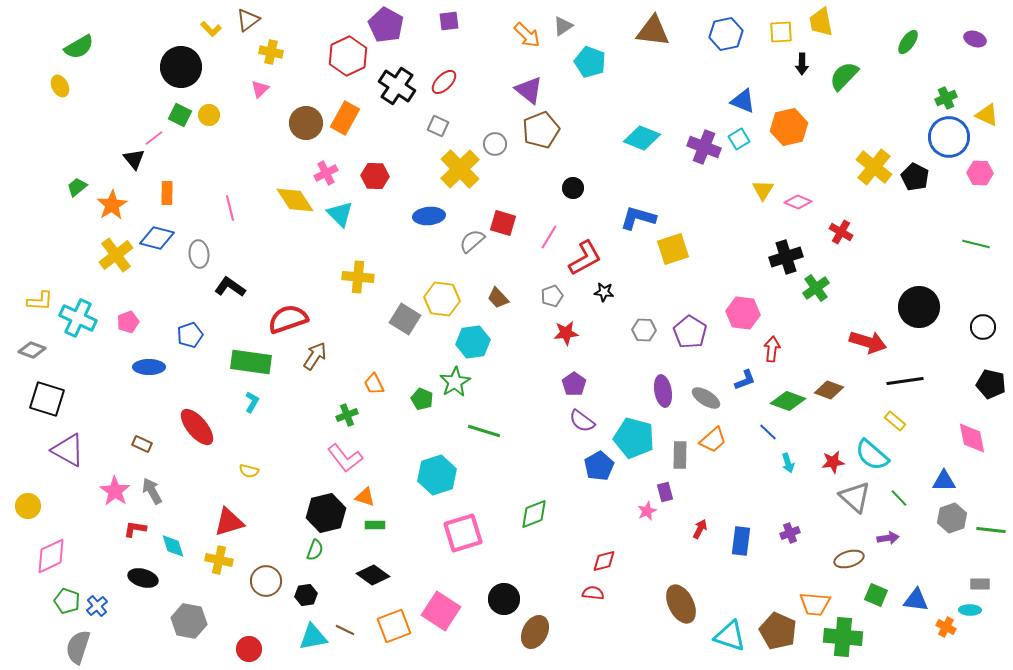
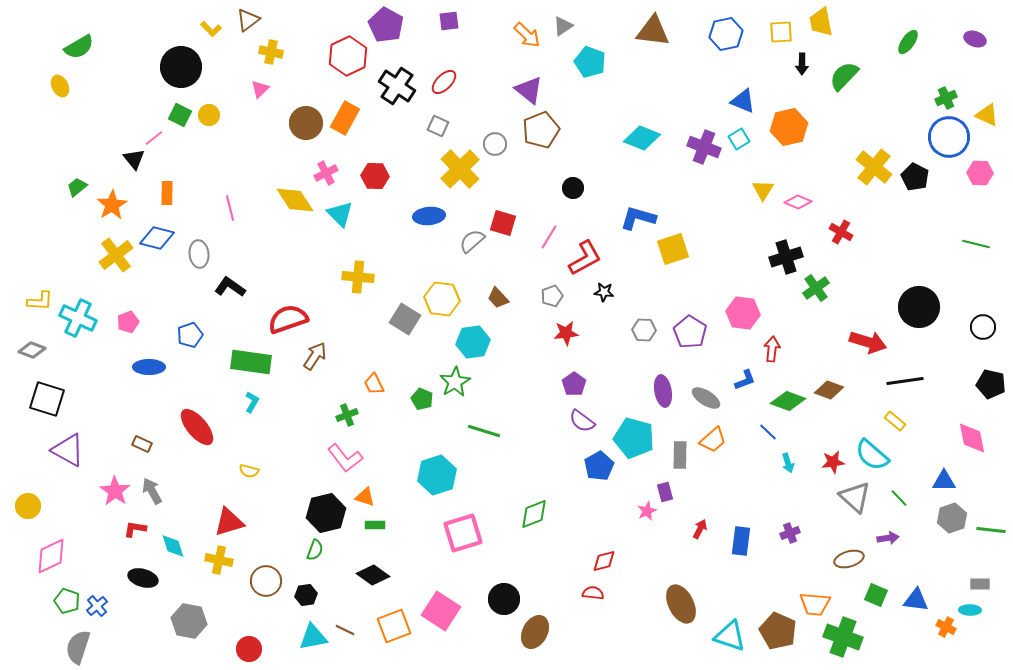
green cross at (843, 637): rotated 15 degrees clockwise
